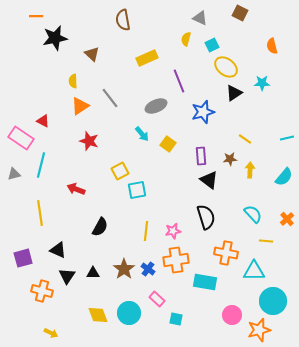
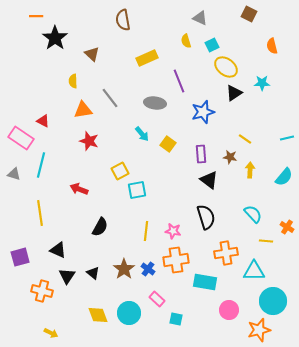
brown square at (240, 13): moved 9 px right, 1 px down
black star at (55, 38): rotated 25 degrees counterclockwise
yellow semicircle at (186, 39): moved 2 px down; rotated 32 degrees counterclockwise
orange triangle at (80, 106): moved 3 px right, 4 px down; rotated 24 degrees clockwise
gray ellipse at (156, 106): moved 1 px left, 3 px up; rotated 30 degrees clockwise
purple rectangle at (201, 156): moved 2 px up
brown star at (230, 159): moved 2 px up; rotated 16 degrees clockwise
gray triangle at (14, 174): rotated 32 degrees clockwise
red arrow at (76, 189): moved 3 px right
orange cross at (287, 219): moved 8 px down; rotated 16 degrees counterclockwise
pink star at (173, 231): rotated 21 degrees clockwise
orange cross at (226, 253): rotated 20 degrees counterclockwise
purple square at (23, 258): moved 3 px left, 1 px up
black triangle at (93, 273): rotated 40 degrees clockwise
pink circle at (232, 315): moved 3 px left, 5 px up
